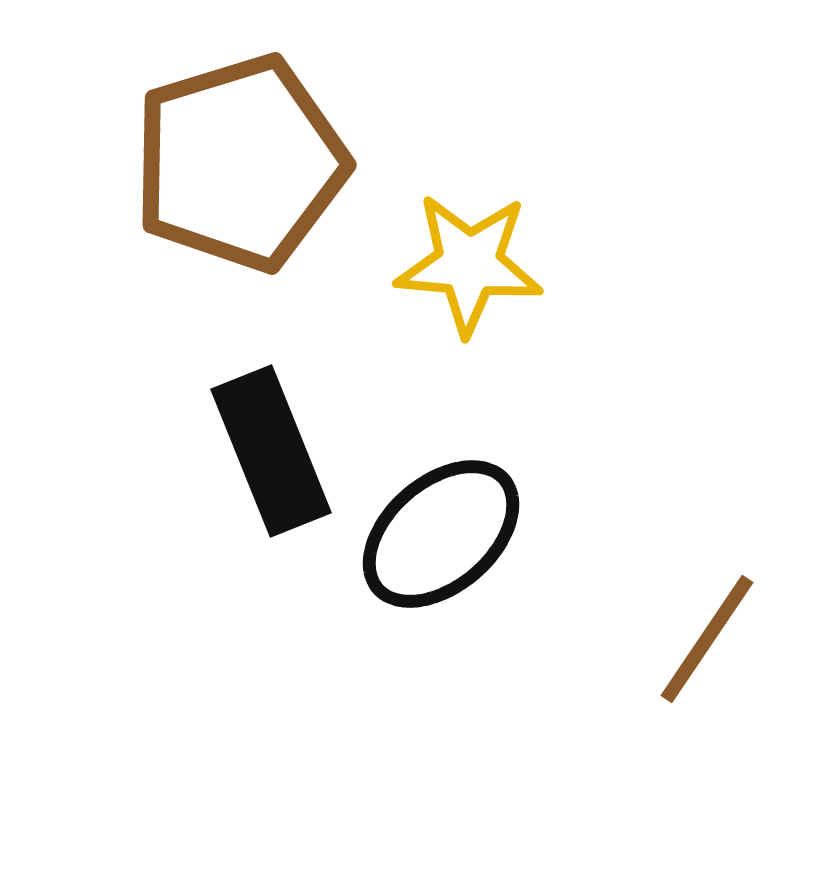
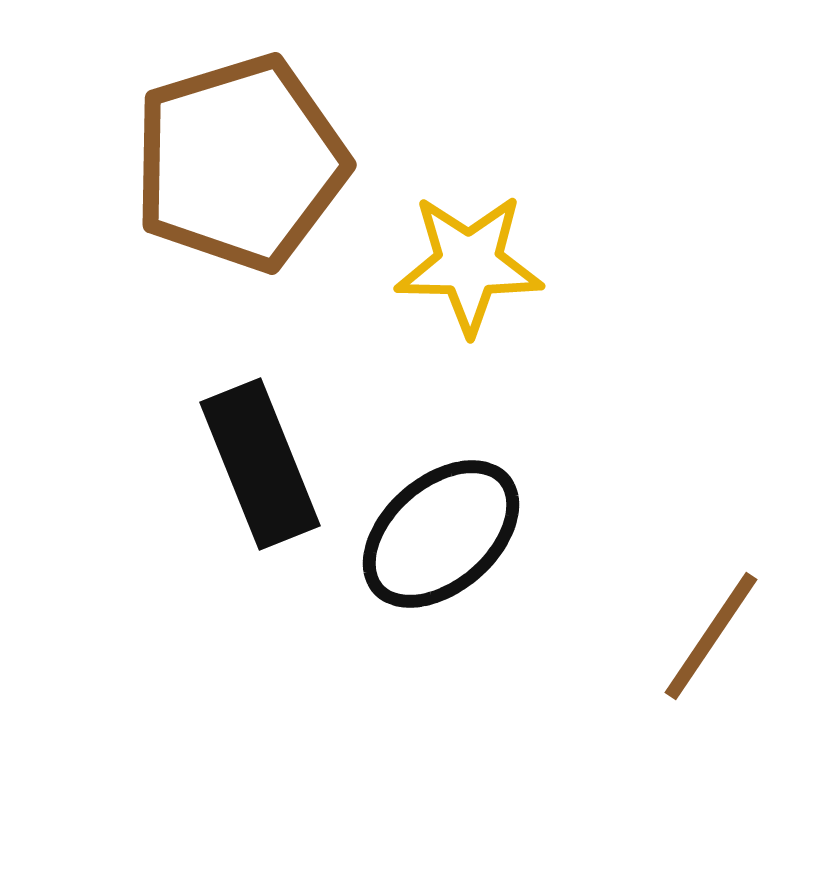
yellow star: rotated 4 degrees counterclockwise
black rectangle: moved 11 px left, 13 px down
brown line: moved 4 px right, 3 px up
